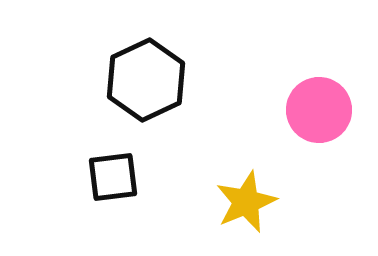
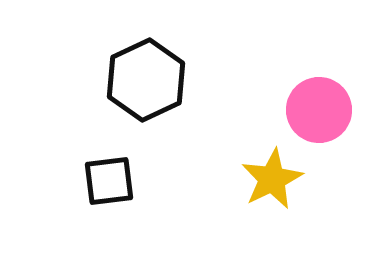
black square: moved 4 px left, 4 px down
yellow star: moved 26 px right, 23 px up; rotated 4 degrees counterclockwise
